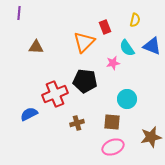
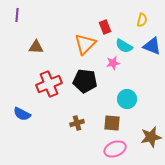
purple line: moved 2 px left, 2 px down
yellow semicircle: moved 7 px right
orange triangle: moved 1 px right, 2 px down
cyan semicircle: moved 3 px left, 2 px up; rotated 24 degrees counterclockwise
red cross: moved 6 px left, 10 px up
blue semicircle: moved 7 px left; rotated 126 degrees counterclockwise
brown square: moved 1 px down
pink ellipse: moved 2 px right, 2 px down
